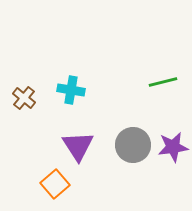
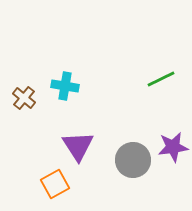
green line: moved 2 px left, 3 px up; rotated 12 degrees counterclockwise
cyan cross: moved 6 px left, 4 px up
gray circle: moved 15 px down
orange square: rotated 12 degrees clockwise
